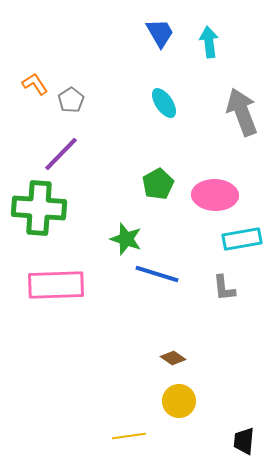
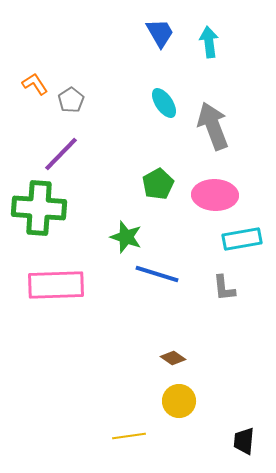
gray arrow: moved 29 px left, 14 px down
green star: moved 2 px up
